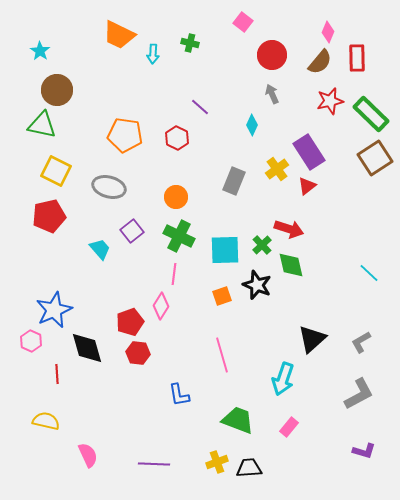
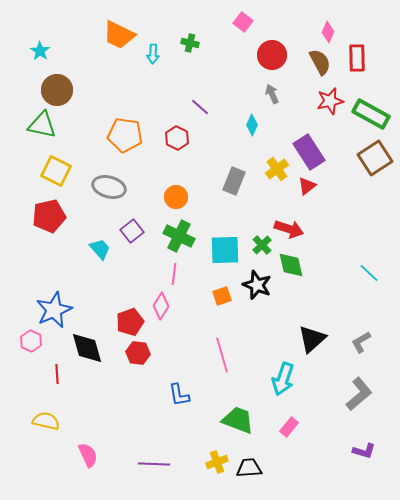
brown semicircle at (320, 62): rotated 68 degrees counterclockwise
green rectangle at (371, 114): rotated 15 degrees counterclockwise
gray L-shape at (359, 394): rotated 12 degrees counterclockwise
